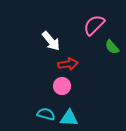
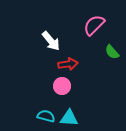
green semicircle: moved 5 px down
cyan semicircle: moved 2 px down
